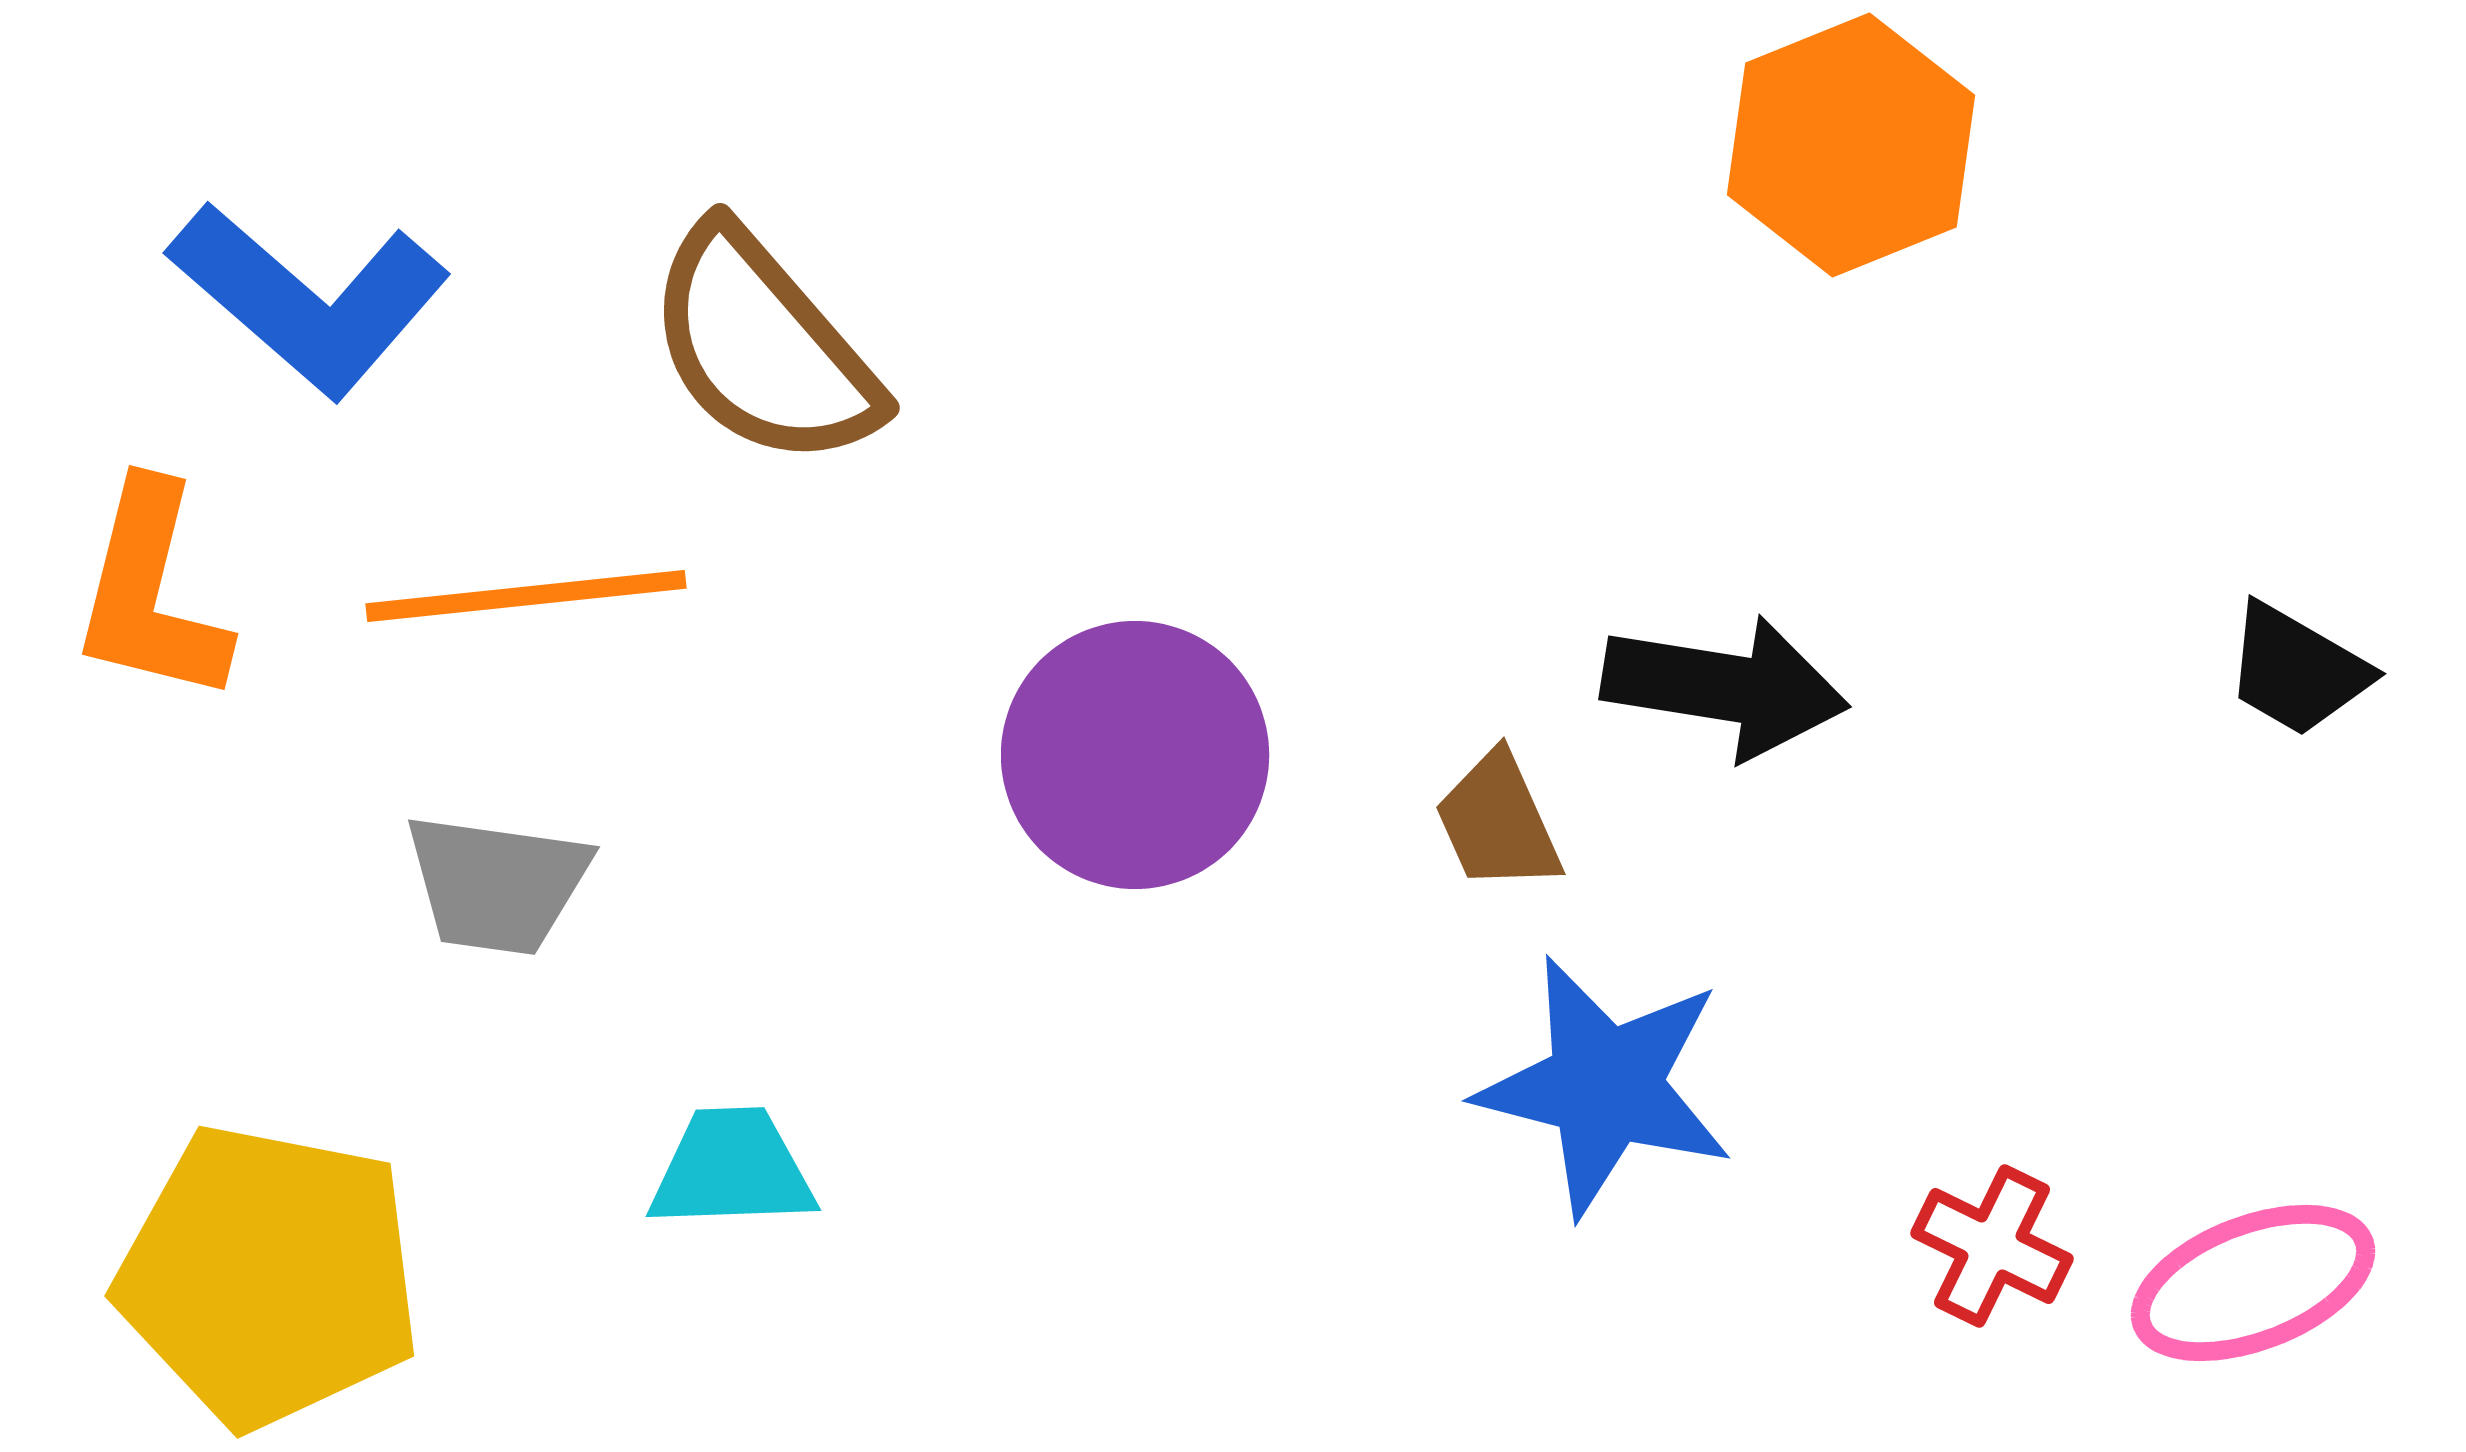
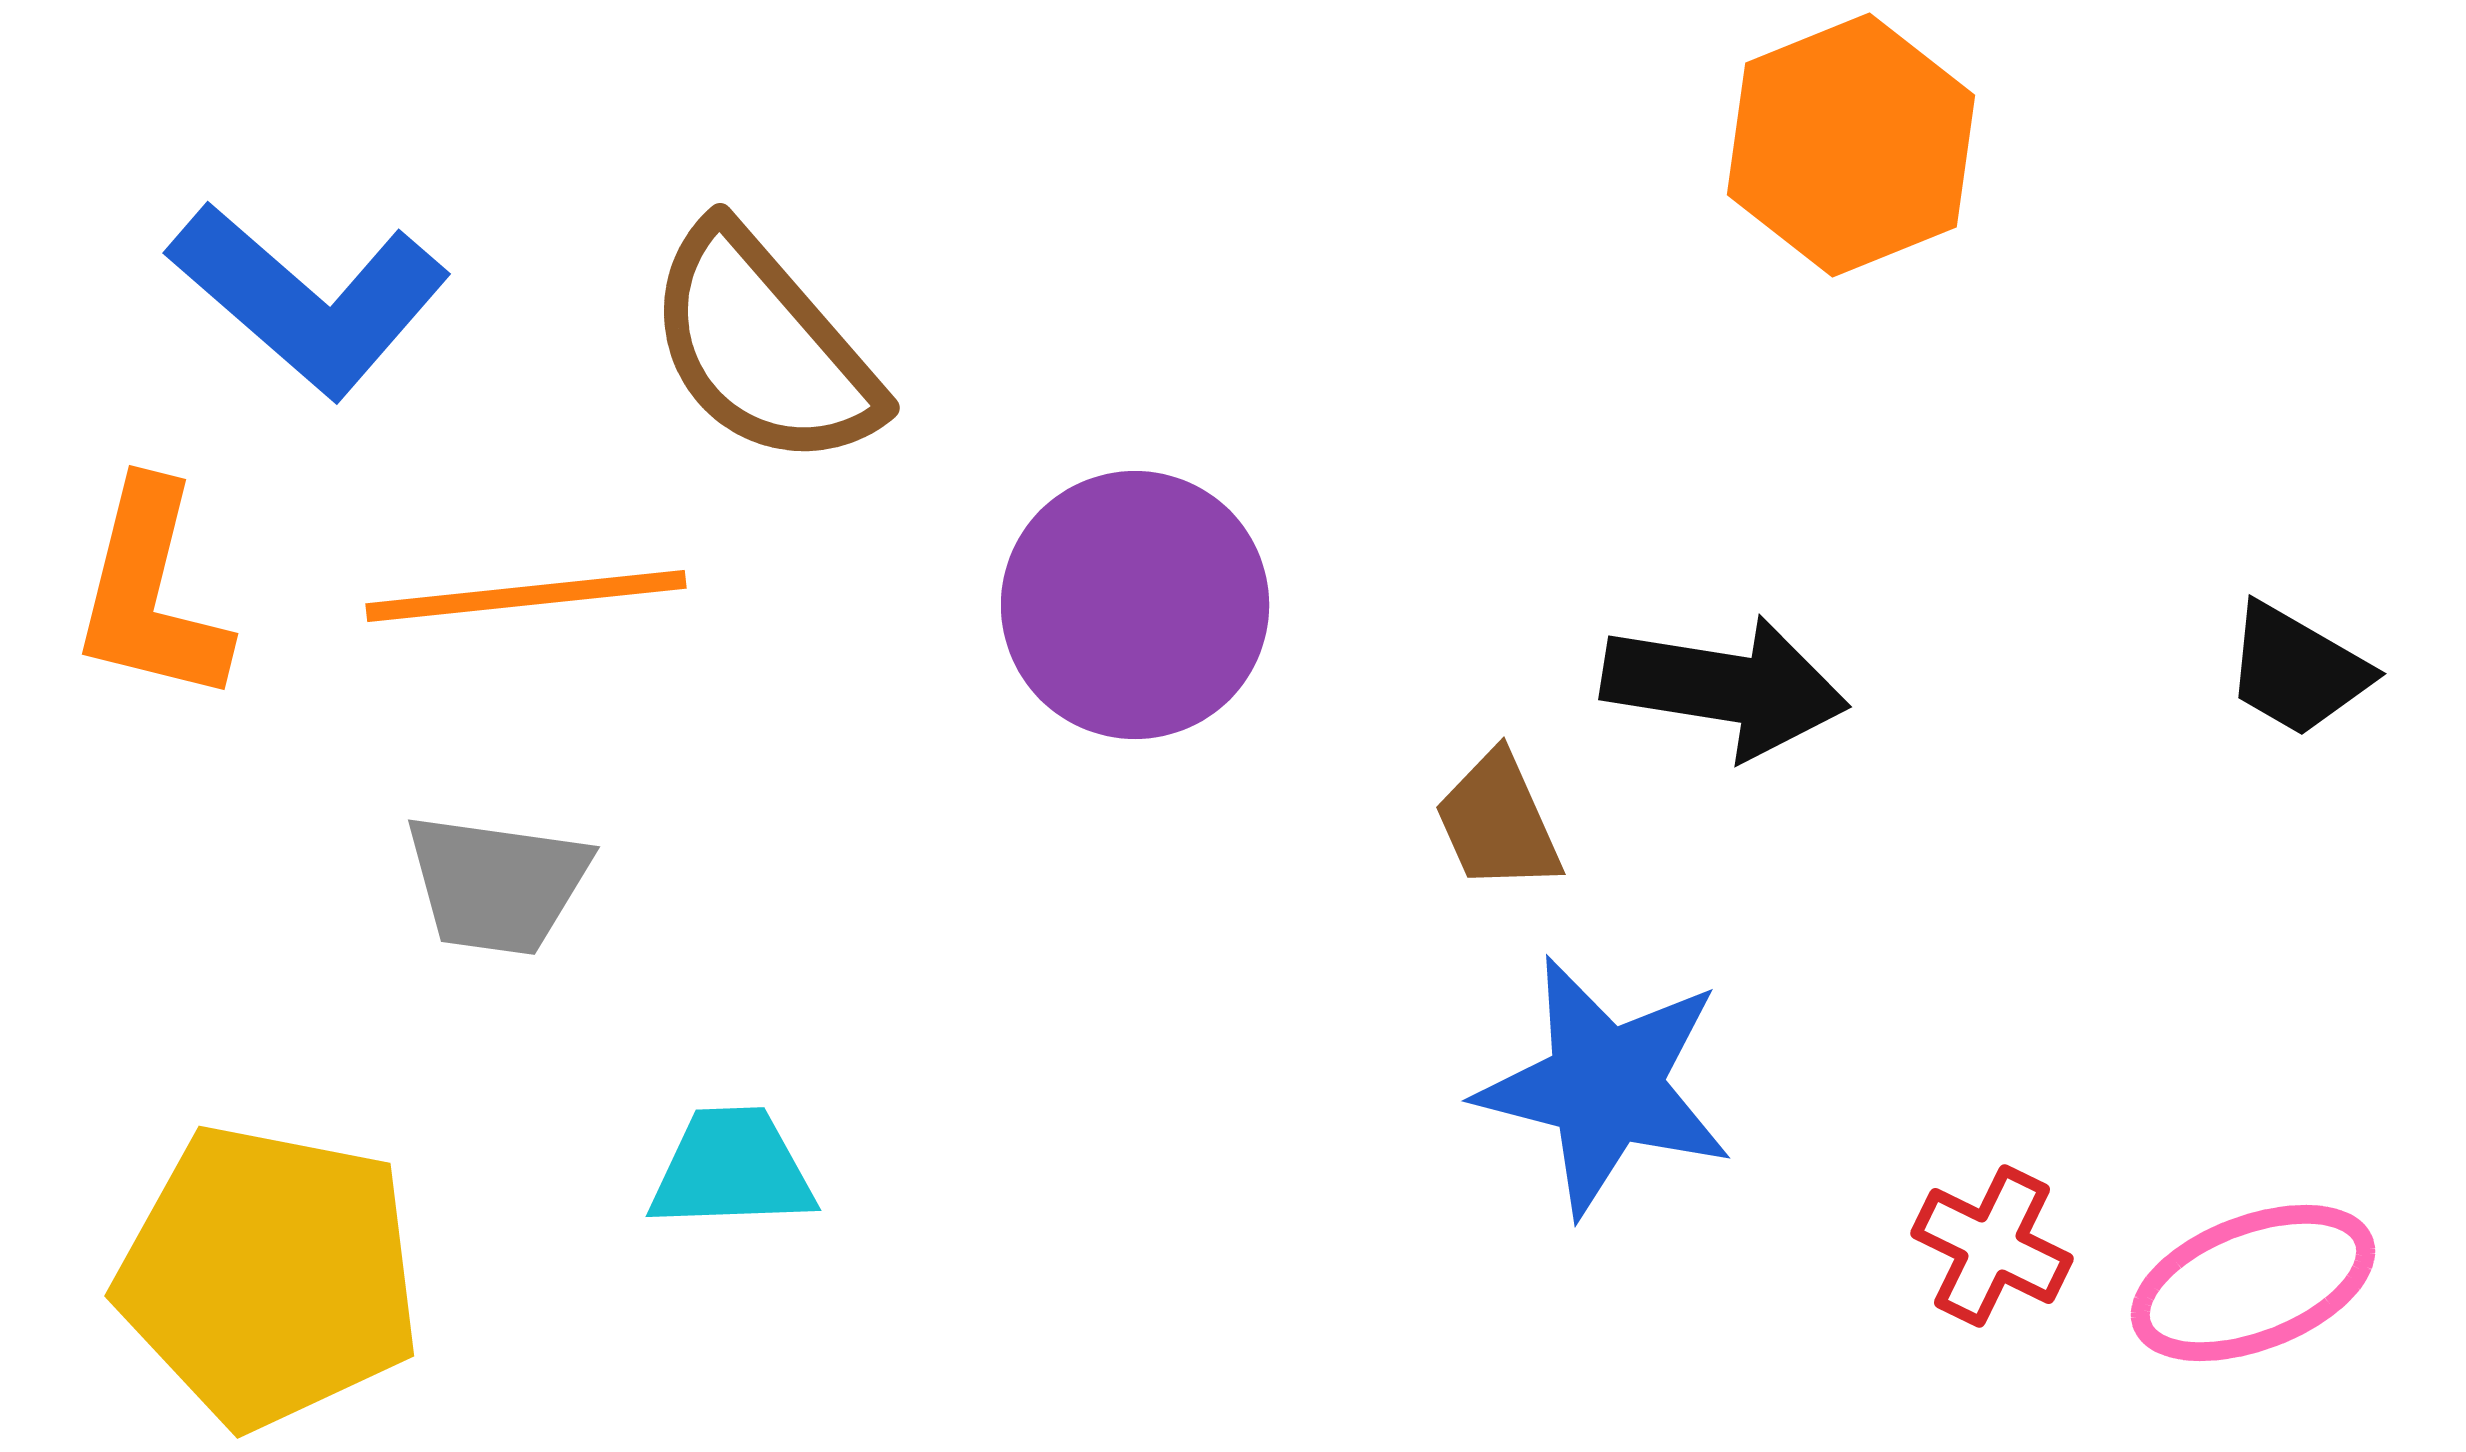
purple circle: moved 150 px up
